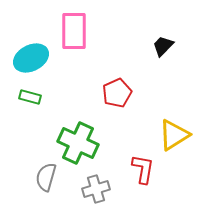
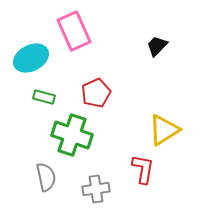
pink rectangle: rotated 24 degrees counterclockwise
black trapezoid: moved 6 px left
red pentagon: moved 21 px left
green rectangle: moved 14 px right
yellow triangle: moved 10 px left, 5 px up
green cross: moved 6 px left, 8 px up; rotated 6 degrees counterclockwise
gray semicircle: rotated 152 degrees clockwise
gray cross: rotated 8 degrees clockwise
